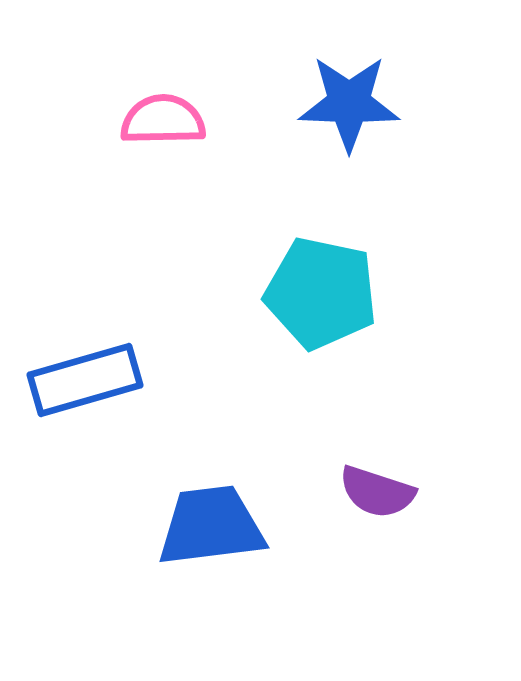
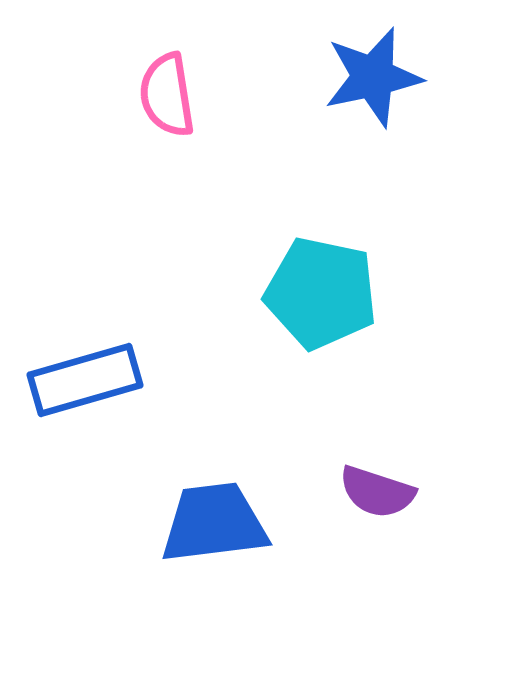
blue star: moved 24 px right, 26 px up; rotated 14 degrees counterclockwise
pink semicircle: moved 4 px right, 25 px up; rotated 98 degrees counterclockwise
blue trapezoid: moved 3 px right, 3 px up
